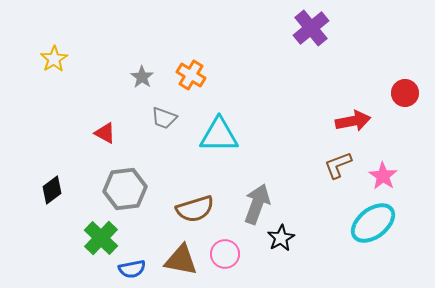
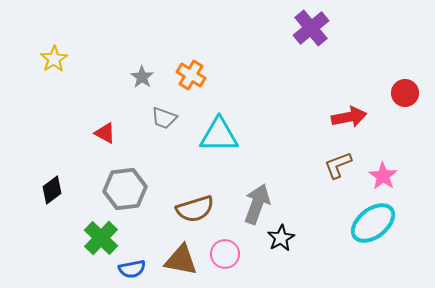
red arrow: moved 4 px left, 4 px up
